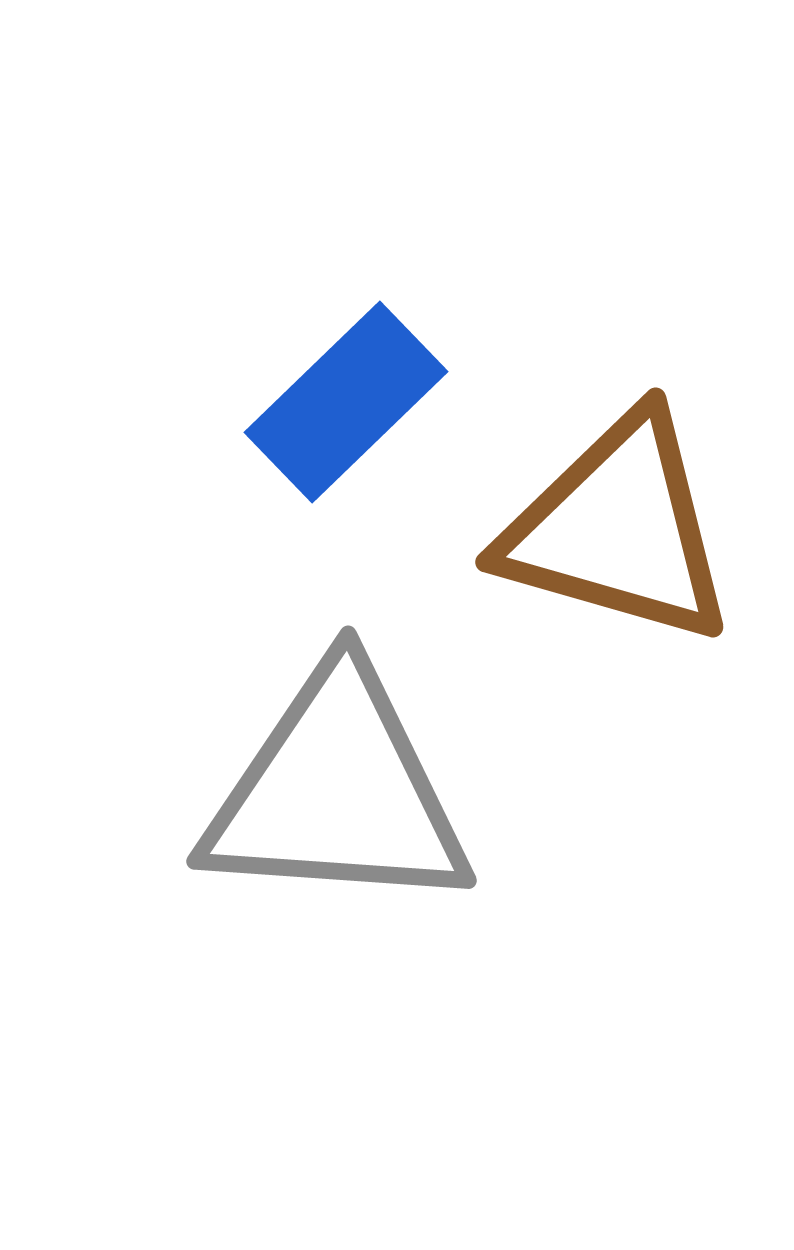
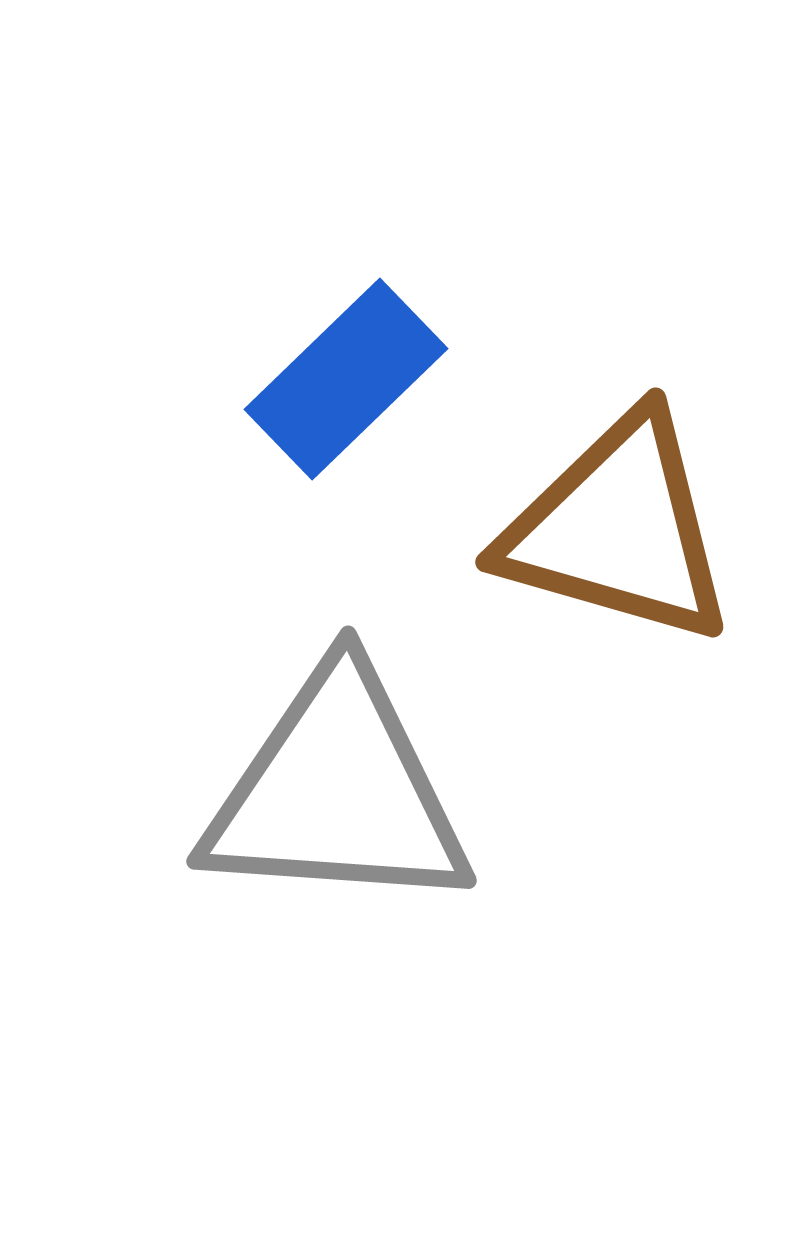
blue rectangle: moved 23 px up
